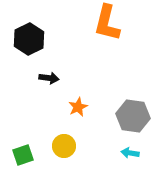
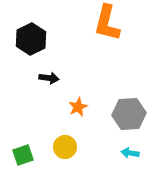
black hexagon: moved 2 px right
gray hexagon: moved 4 px left, 2 px up; rotated 12 degrees counterclockwise
yellow circle: moved 1 px right, 1 px down
